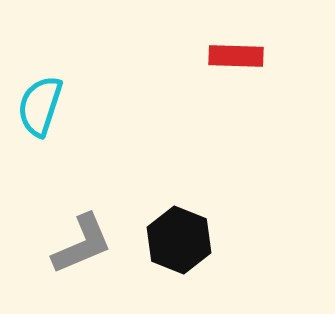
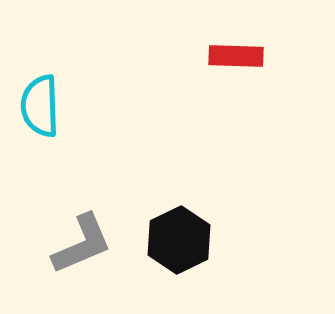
cyan semicircle: rotated 20 degrees counterclockwise
black hexagon: rotated 12 degrees clockwise
